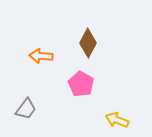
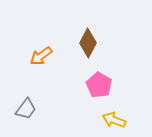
orange arrow: rotated 40 degrees counterclockwise
pink pentagon: moved 18 px right, 1 px down
yellow arrow: moved 3 px left
